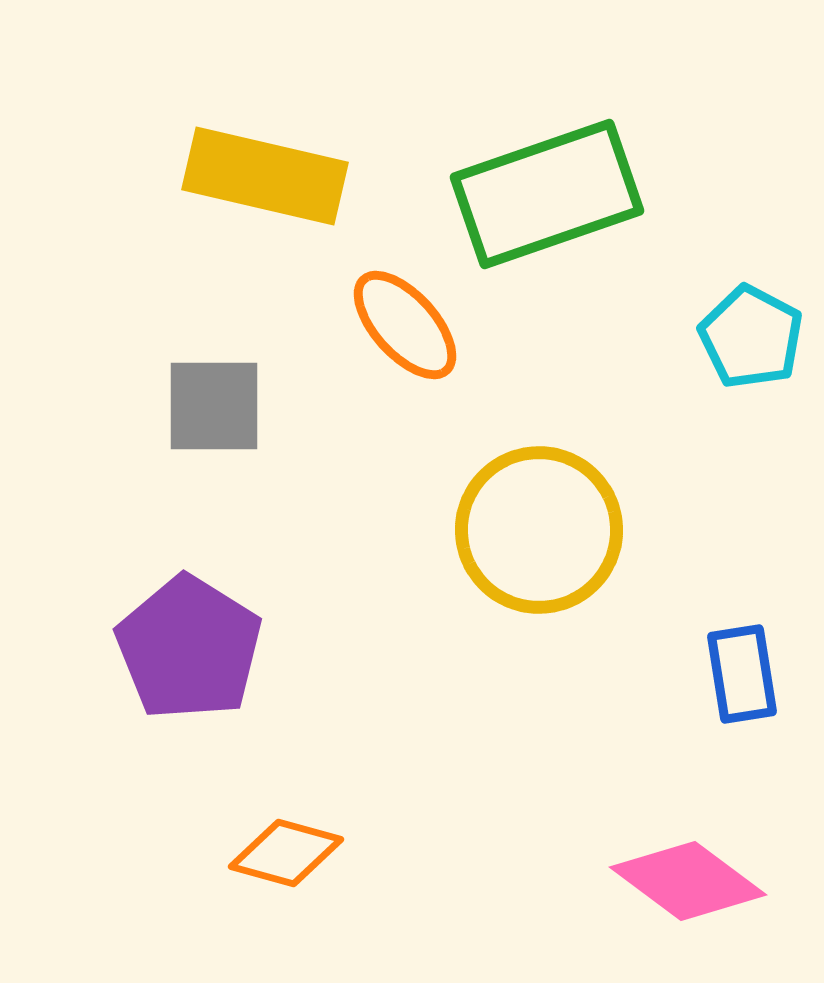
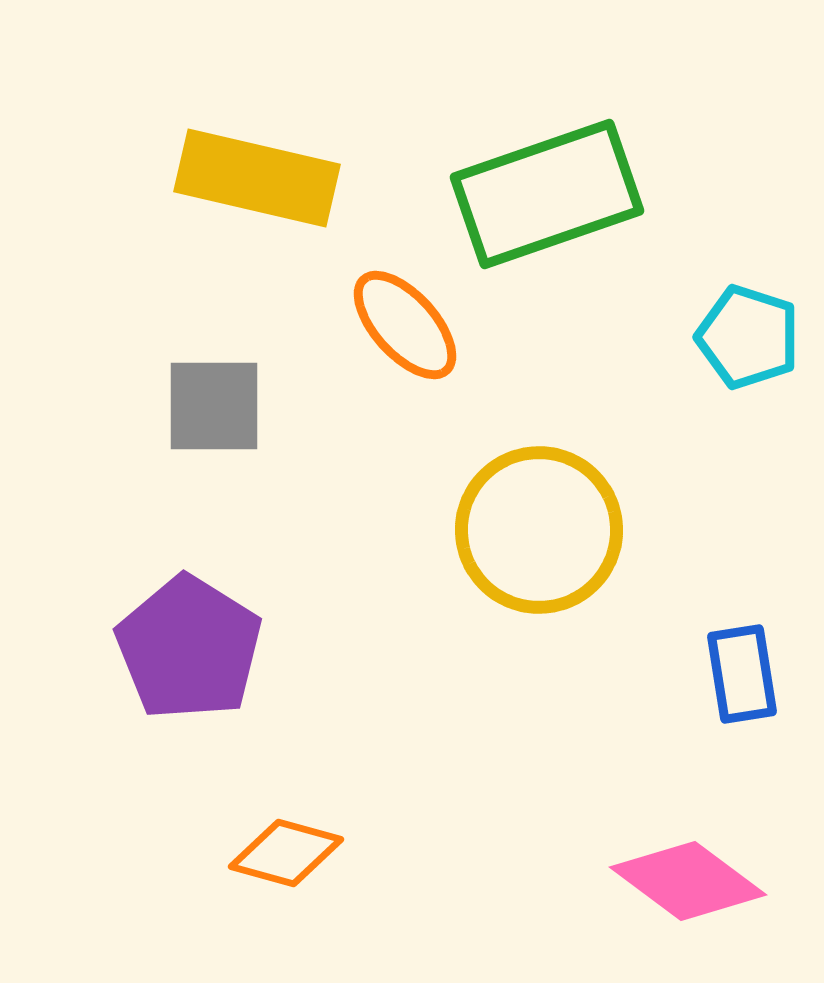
yellow rectangle: moved 8 px left, 2 px down
cyan pentagon: moved 3 px left; rotated 10 degrees counterclockwise
